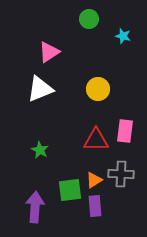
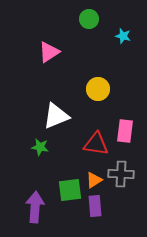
white triangle: moved 16 px right, 27 px down
red triangle: moved 4 px down; rotated 8 degrees clockwise
green star: moved 3 px up; rotated 18 degrees counterclockwise
